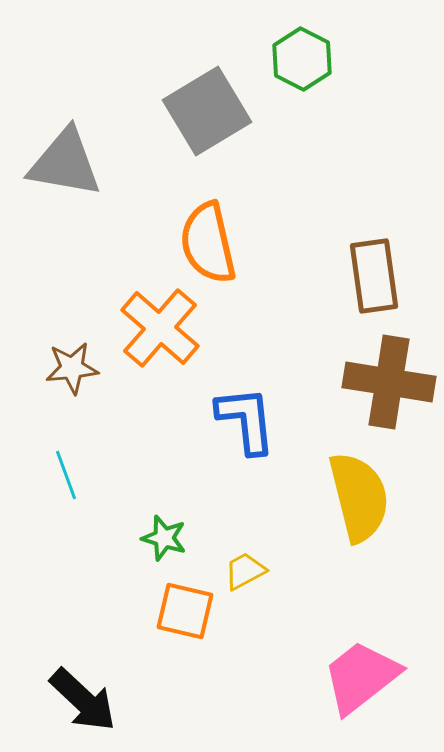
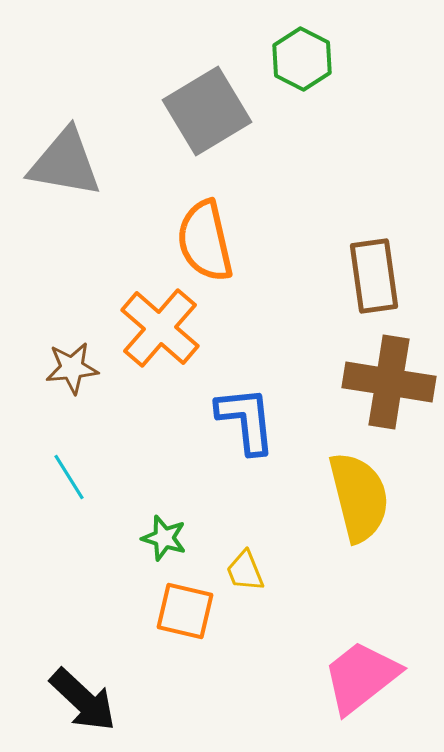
orange semicircle: moved 3 px left, 2 px up
cyan line: moved 3 px right, 2 px down; rotated 12 degrees counterclockwise
yellow trapezoid: rotated 84 degrees counterclockwise
